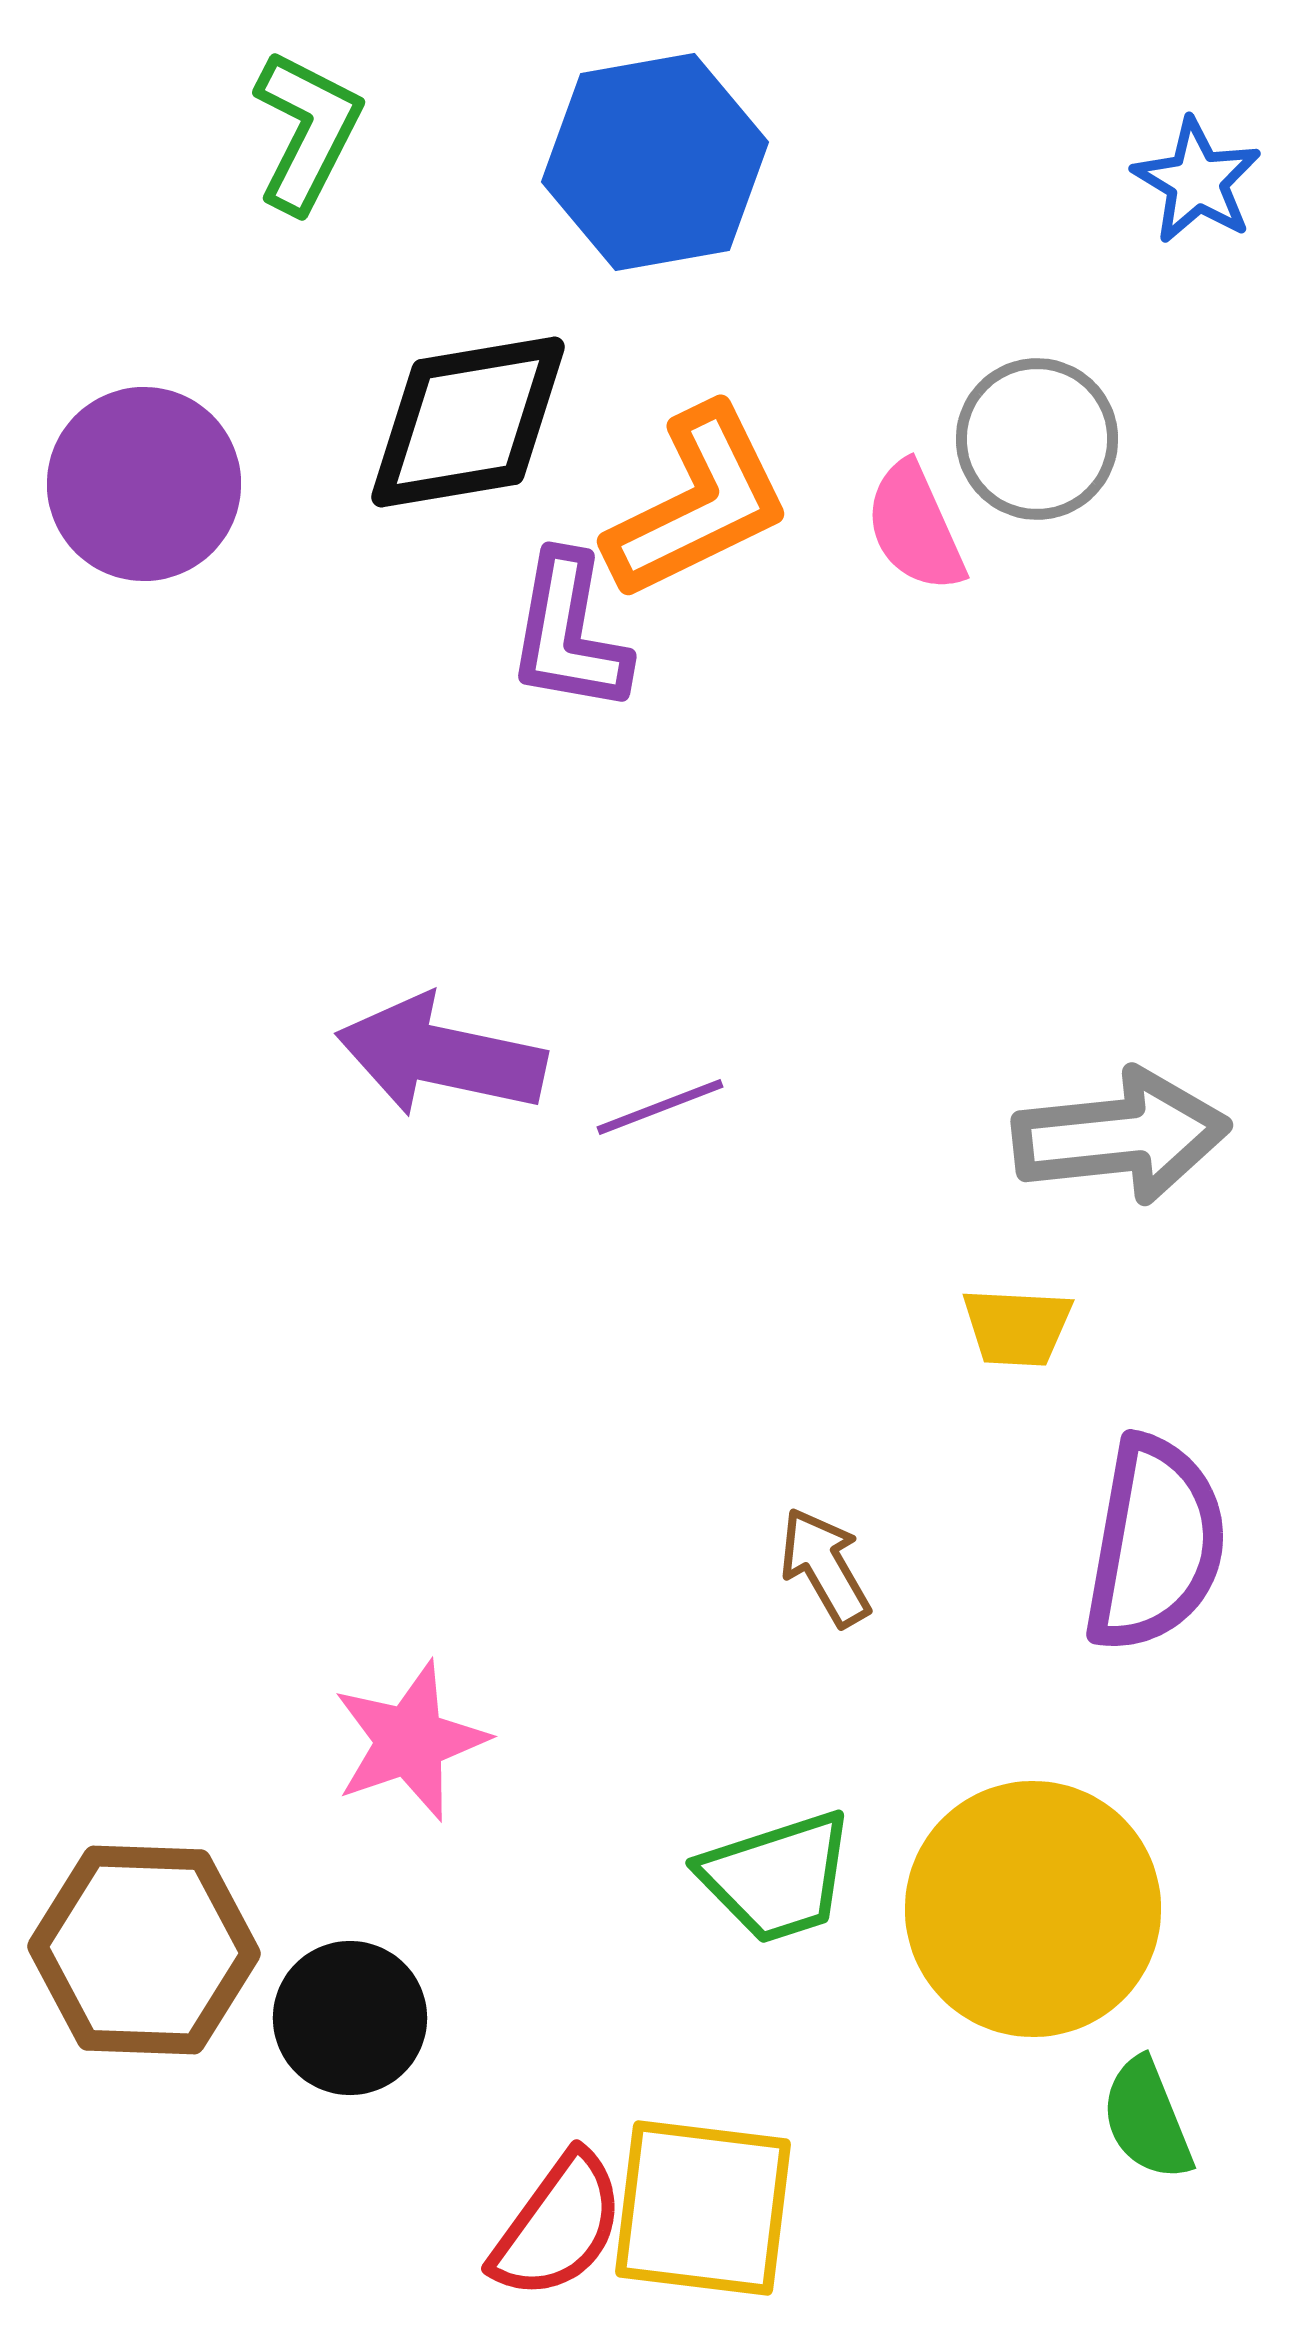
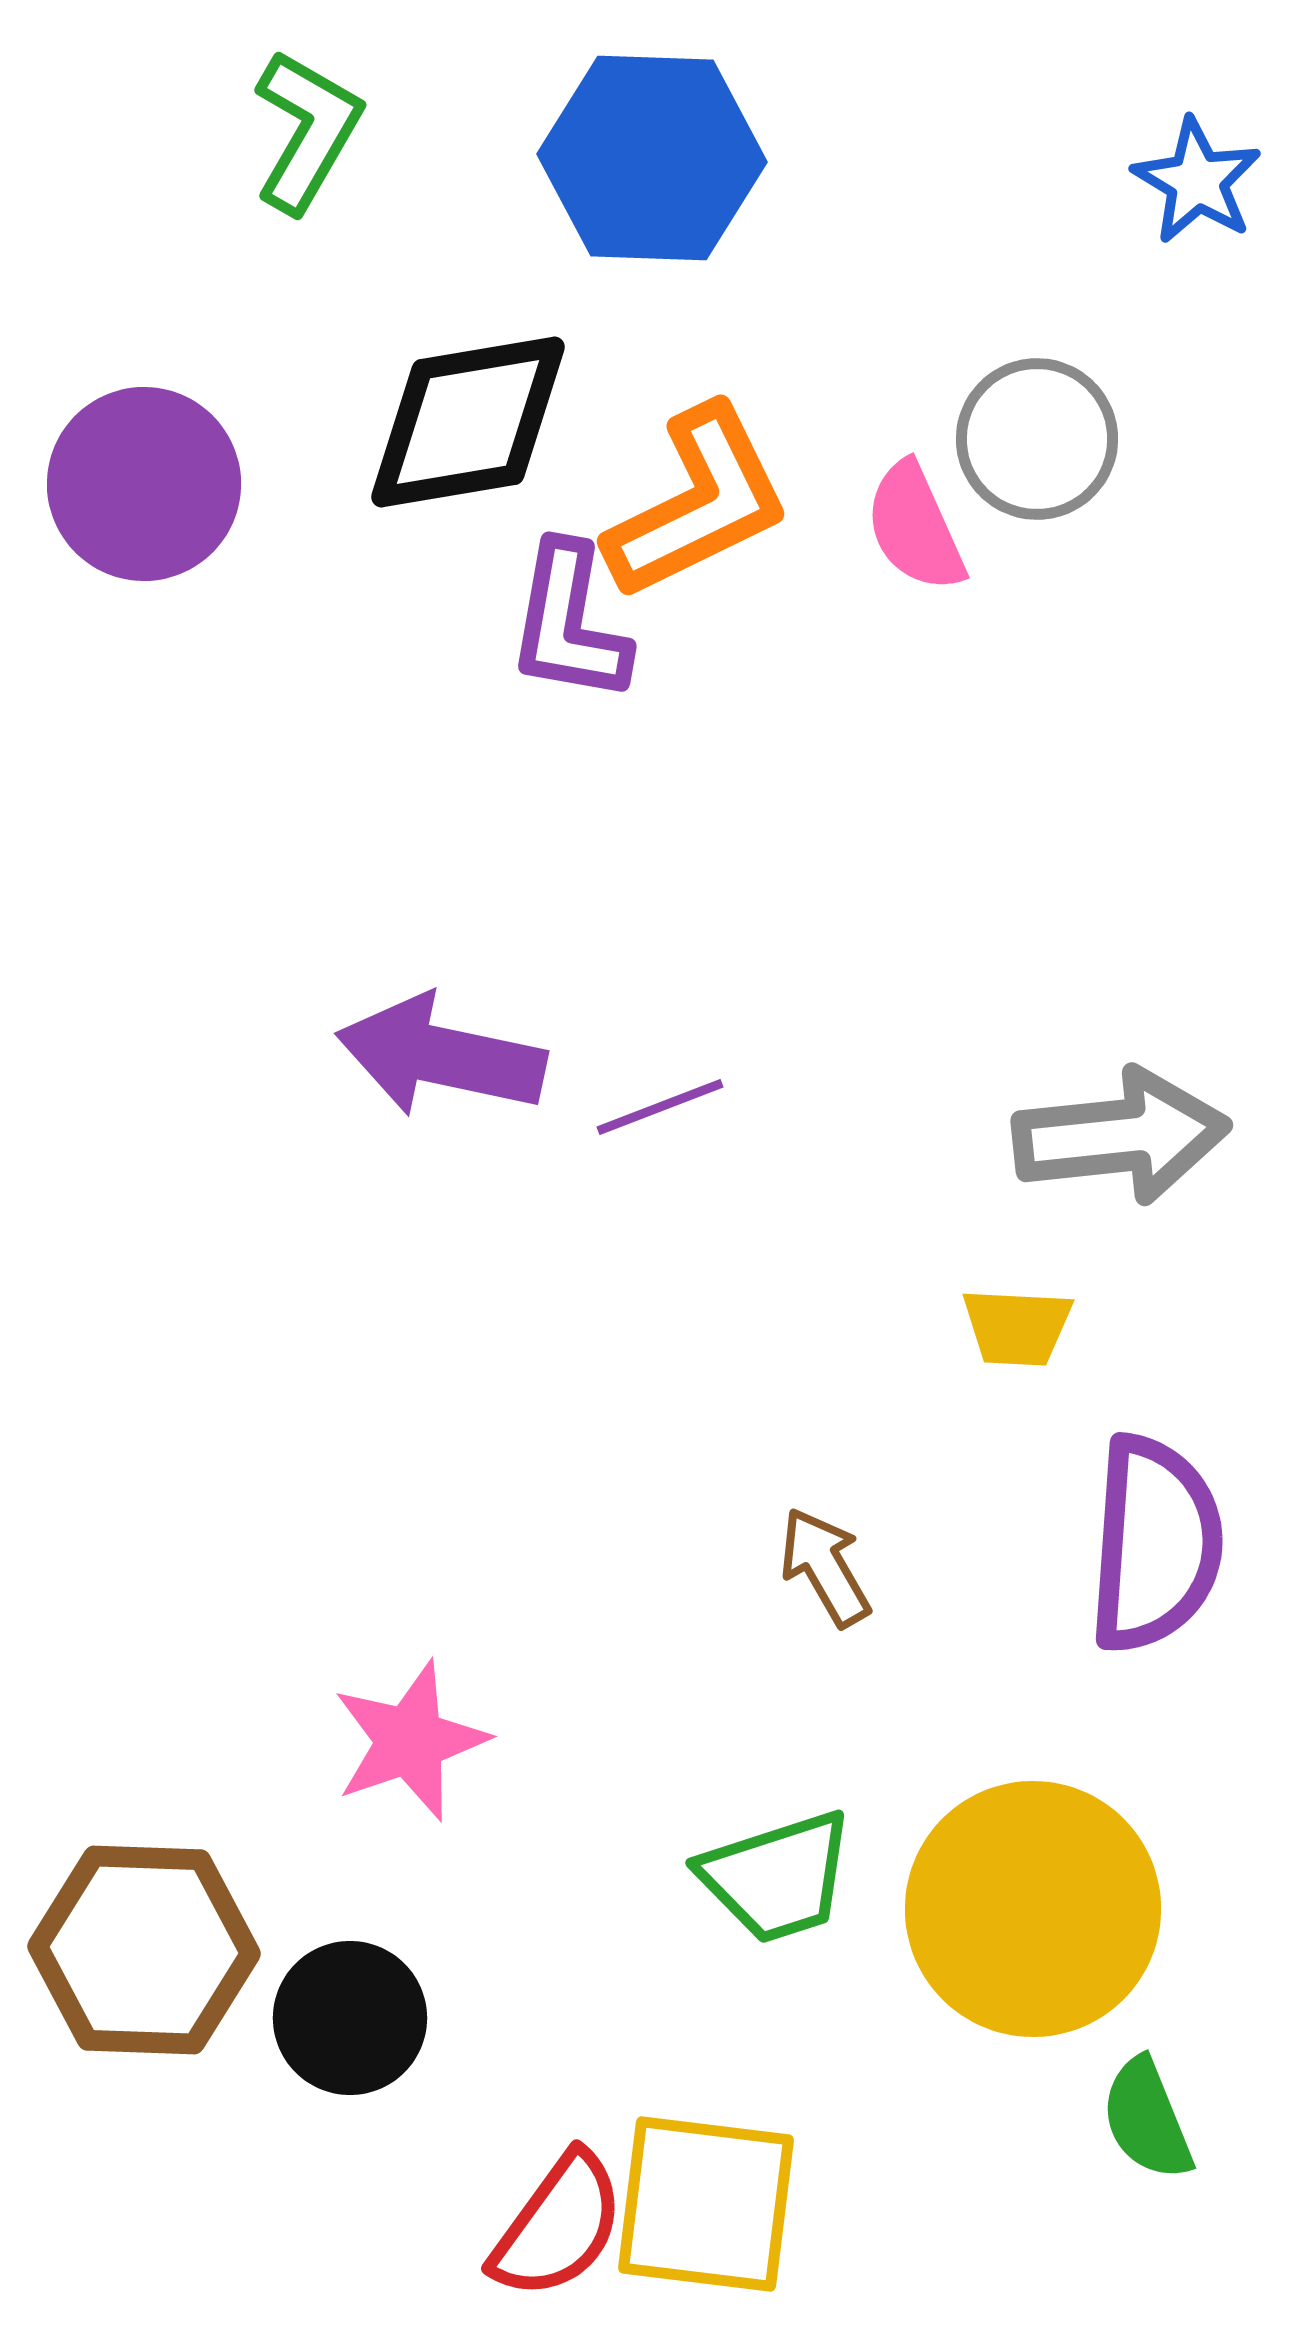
green L-shape: rotated 3 degrees clockwise
blue hexagon: moved 3 px left, 4 px up; rotated 12 degrees clockwise
purple L-shape: moved 10 px up
purple semicircle: rotated 6 degrees counterclockwise
yellow square: moved 3 px right, 4 px up
